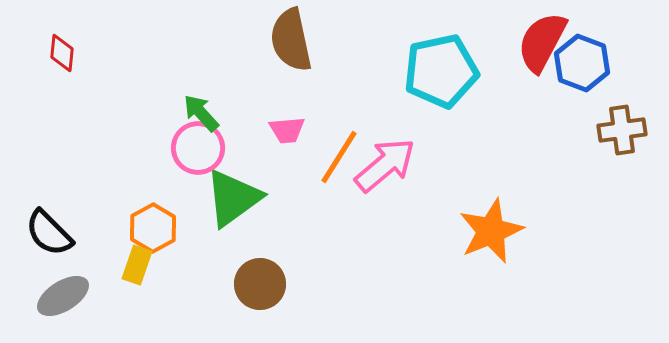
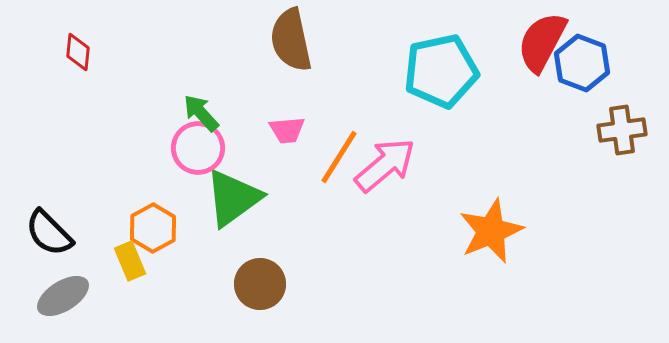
red diamond: moved 16 px right, 1 px up
yellow rectangle: moved 7 px left, 4 px up; rotated 42 degrees counterclockwise
